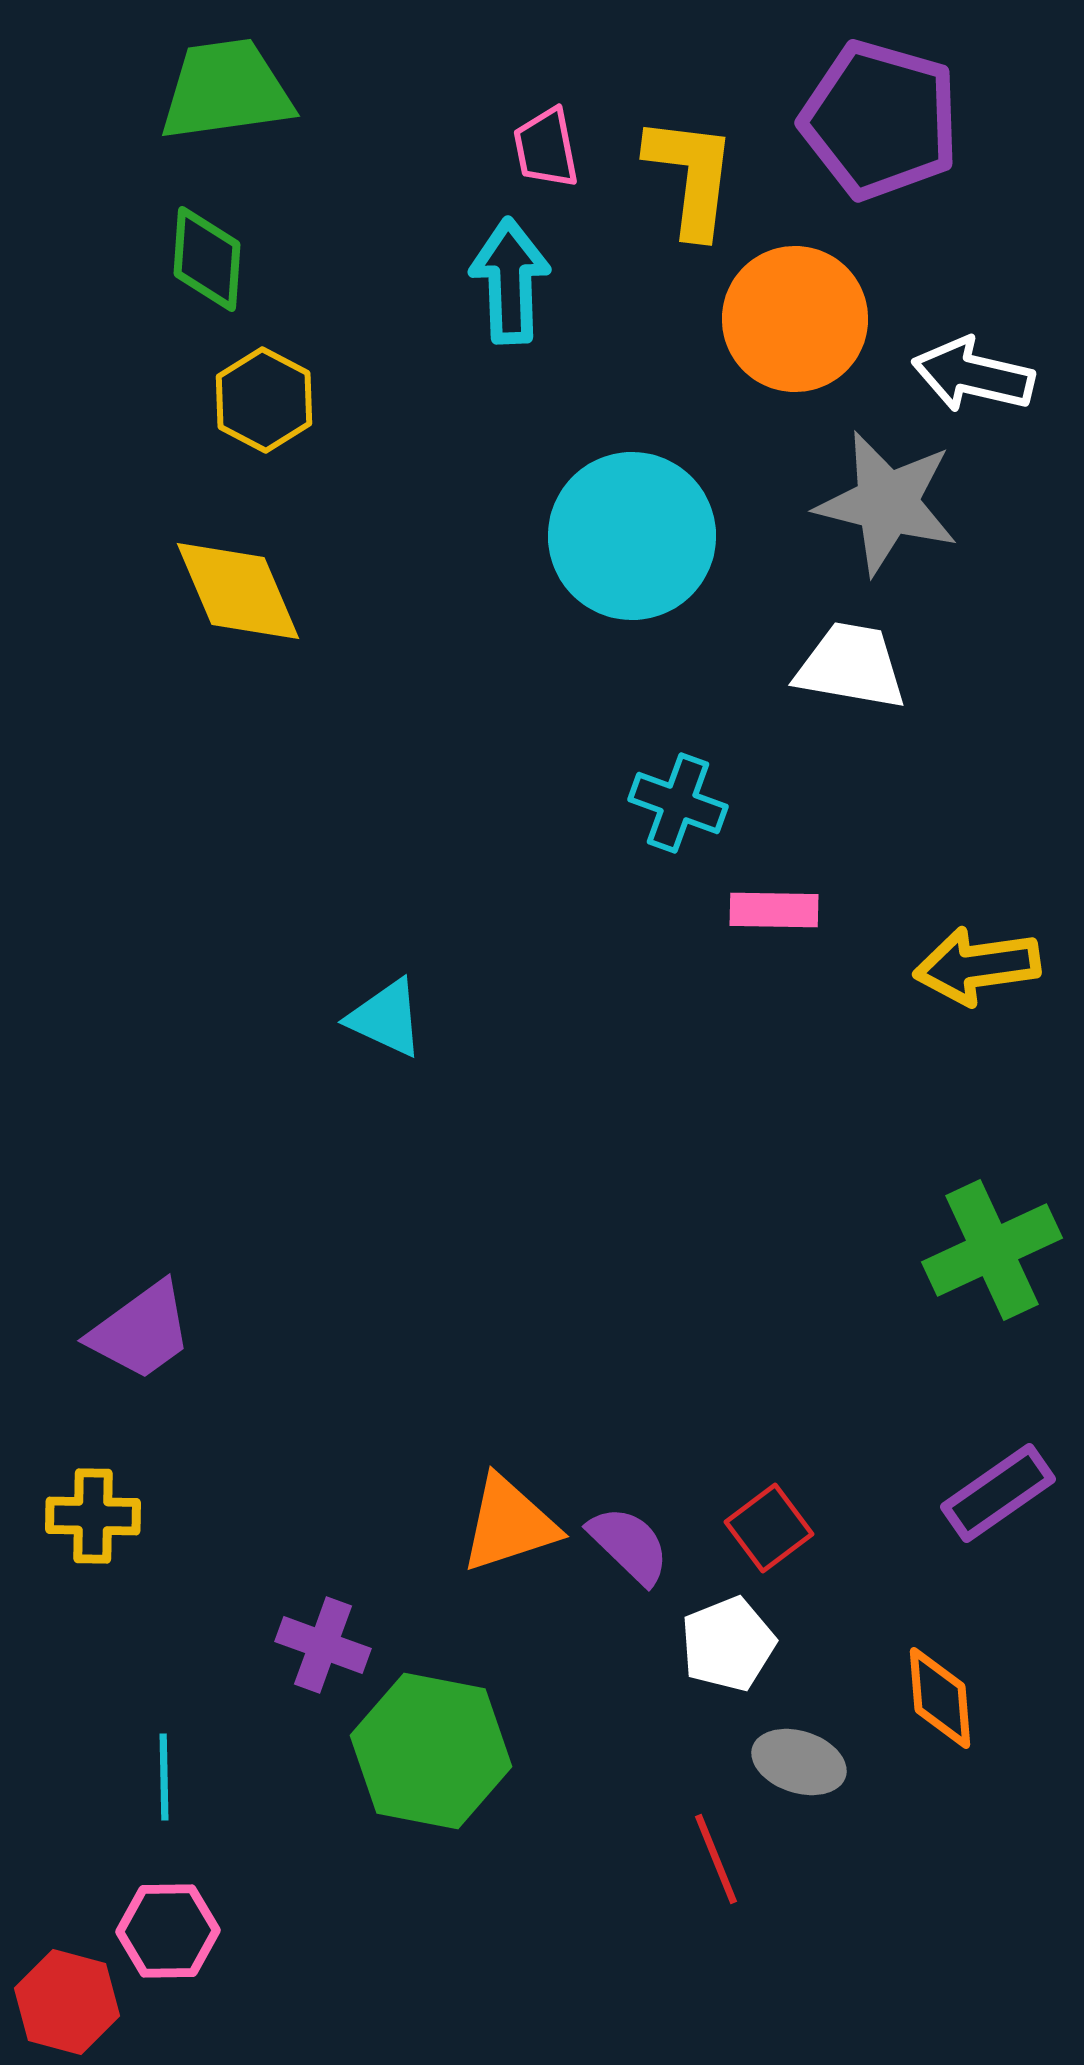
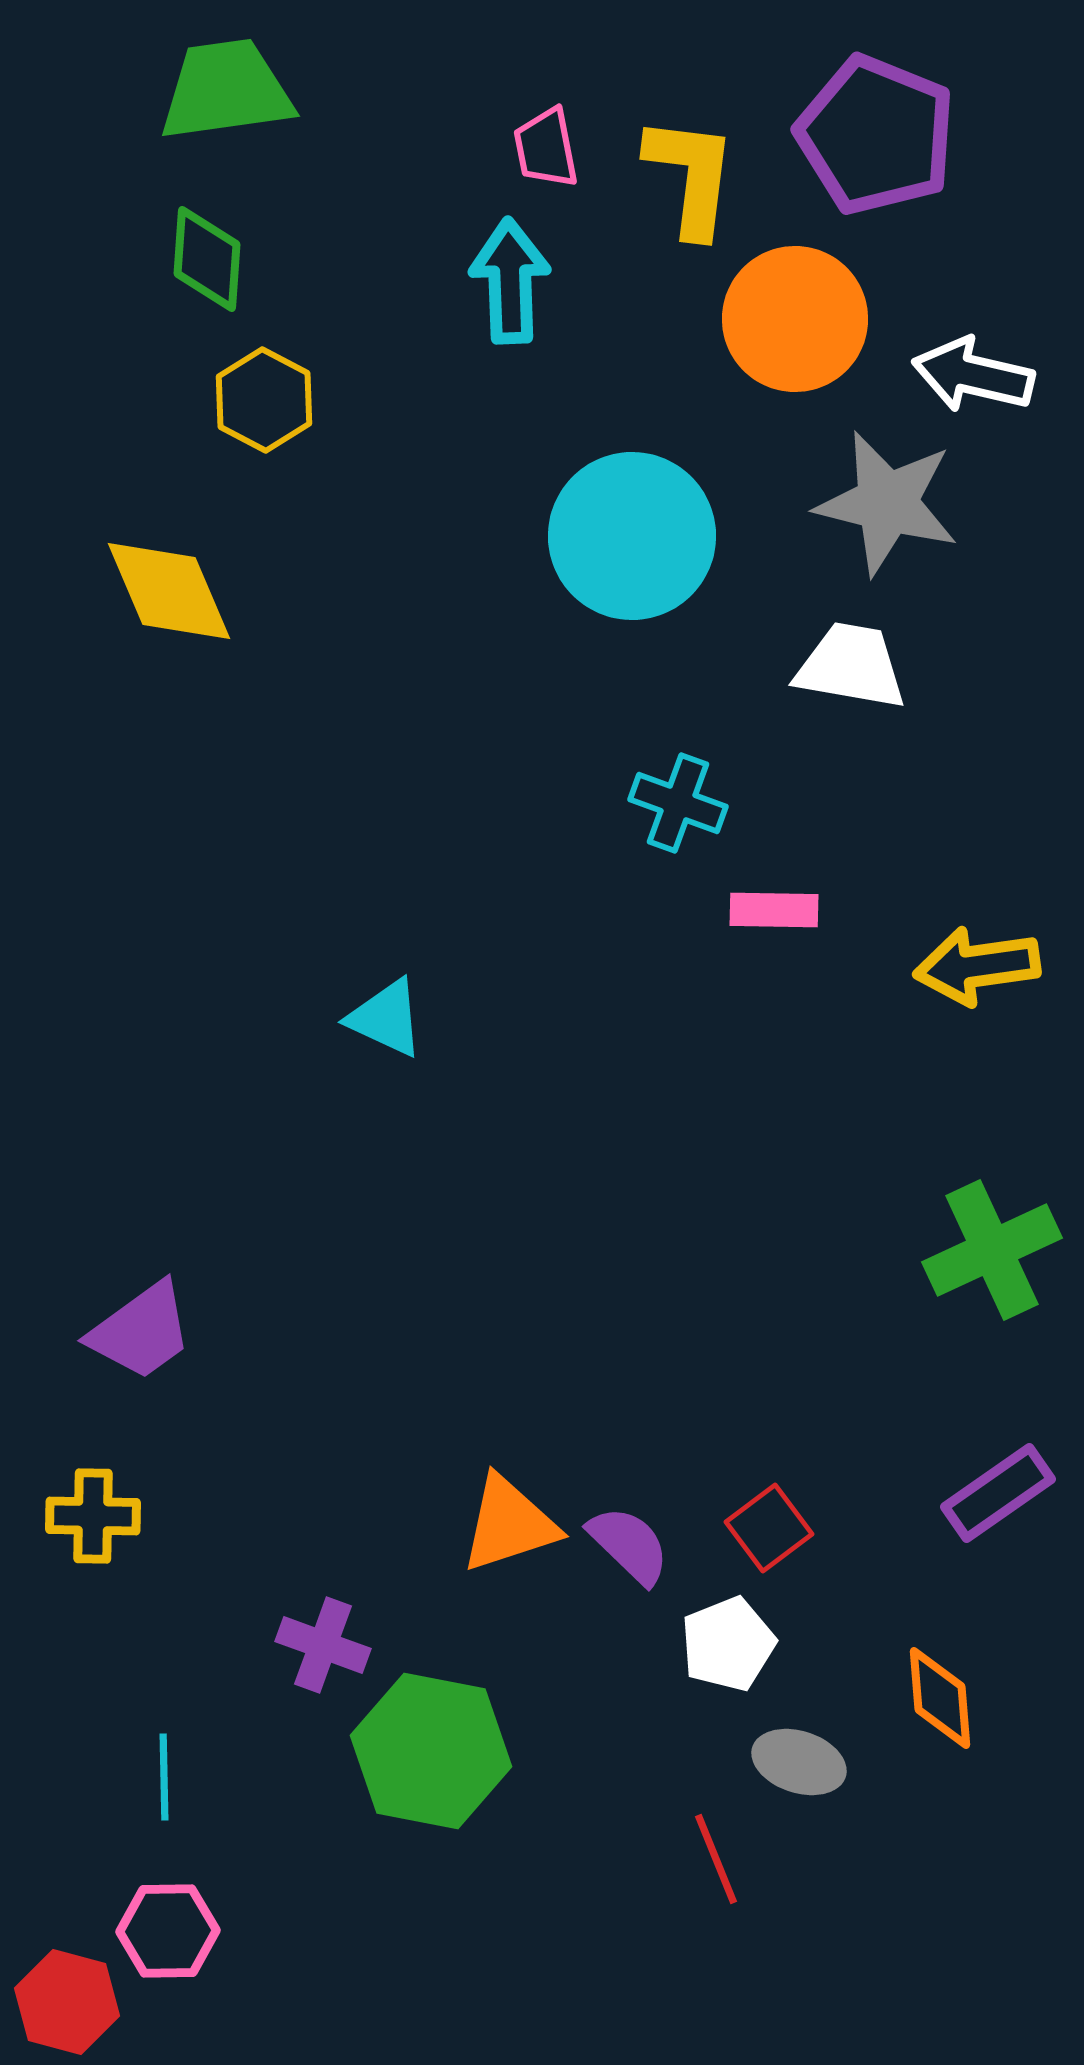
purple pentagon: moved 4 px left, 15 px down; rotated 6 degrees clockwise
yellow diamond: moved 69 px left
